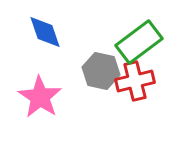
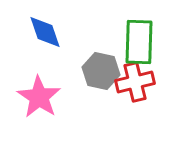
green rectangle: rotated 51 degrees counterclockwise
red cross: moved 1 px down
pink star: moved 1 px left
